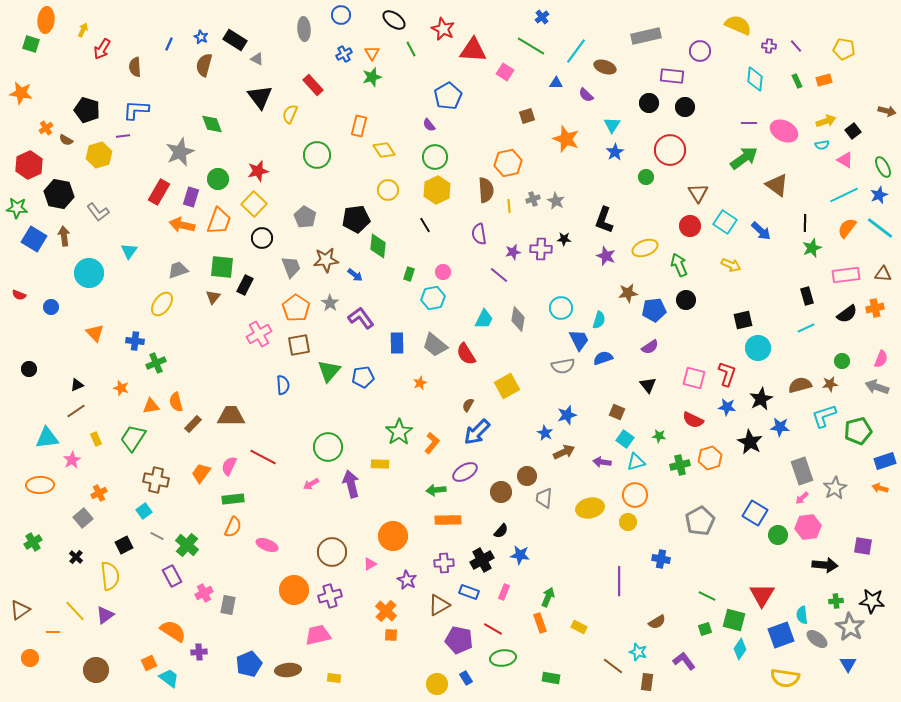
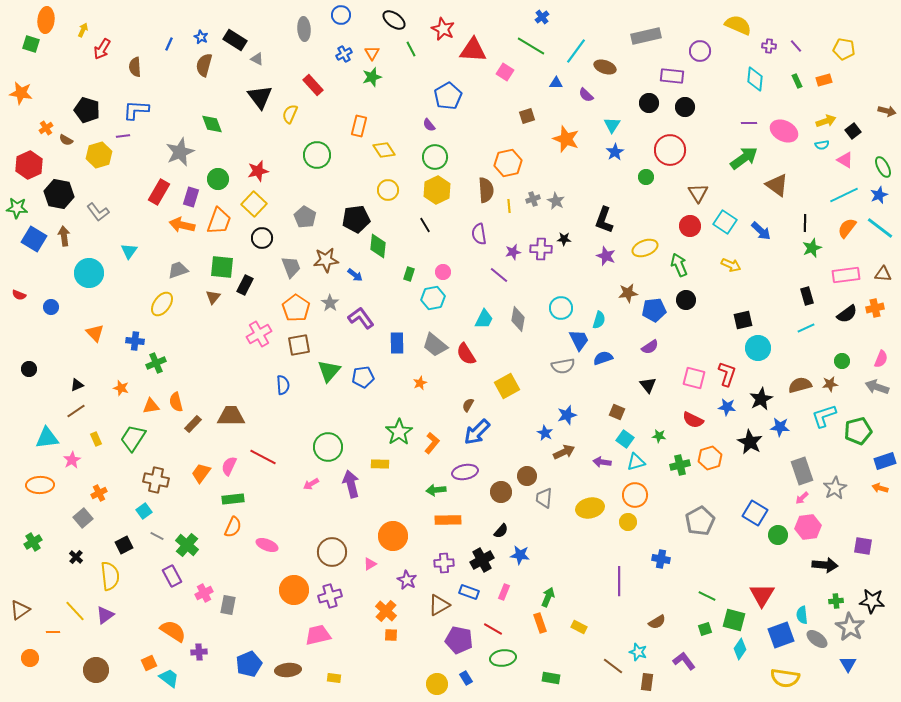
purple ellipse at (465, 472): rotated 20 degrees clockwise
